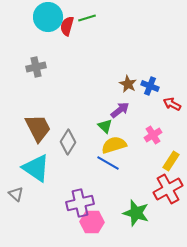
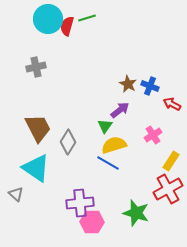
cyan circle: moved 2 px down
green triangle: rotated 21 degrees clockwise
purple cross: rotated 8 degrees clockwise
